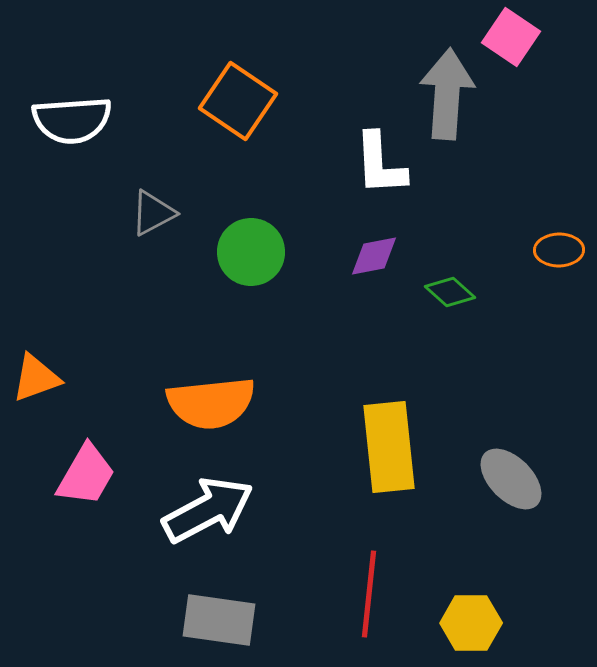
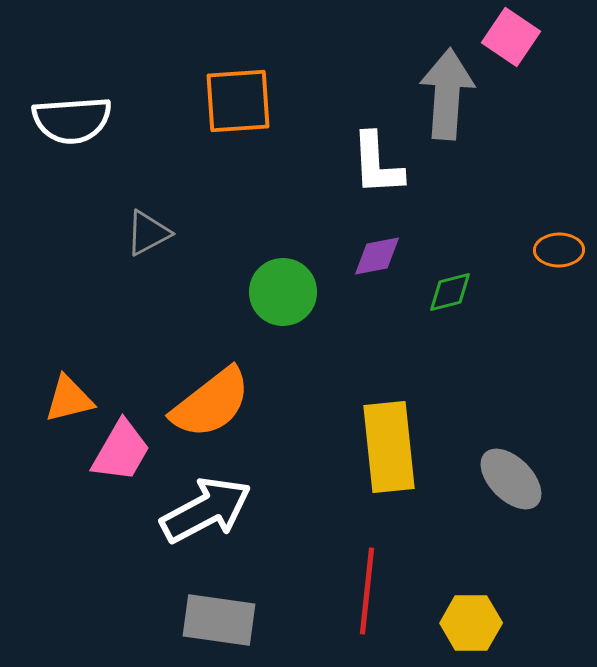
orange square: rotated 38 degrees counterclockwise
white L-shape: moved 3 px left
gray triangle: moved 5 px left, 20 px down
green circle: moved 32 px right, 40 px down
purple diamond: moved 3 px right
green diamond: rotated 57 degrees counterclockwise
orange triangle: moved 33 px right, 21 px down; rotated 6 degrees clockwise
orange semicircle: rotated 32 degrees counterclockwise
pink trapezoid: moved 35 px right, 24 px up
white arrow: moved 2 px left
red line: moved 2 px left, 3 px up
